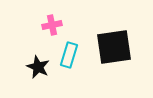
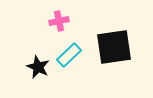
pink cross: moved 7 px right, 4 px up
cyan rectangle: rotated 30 degrees clockwise
